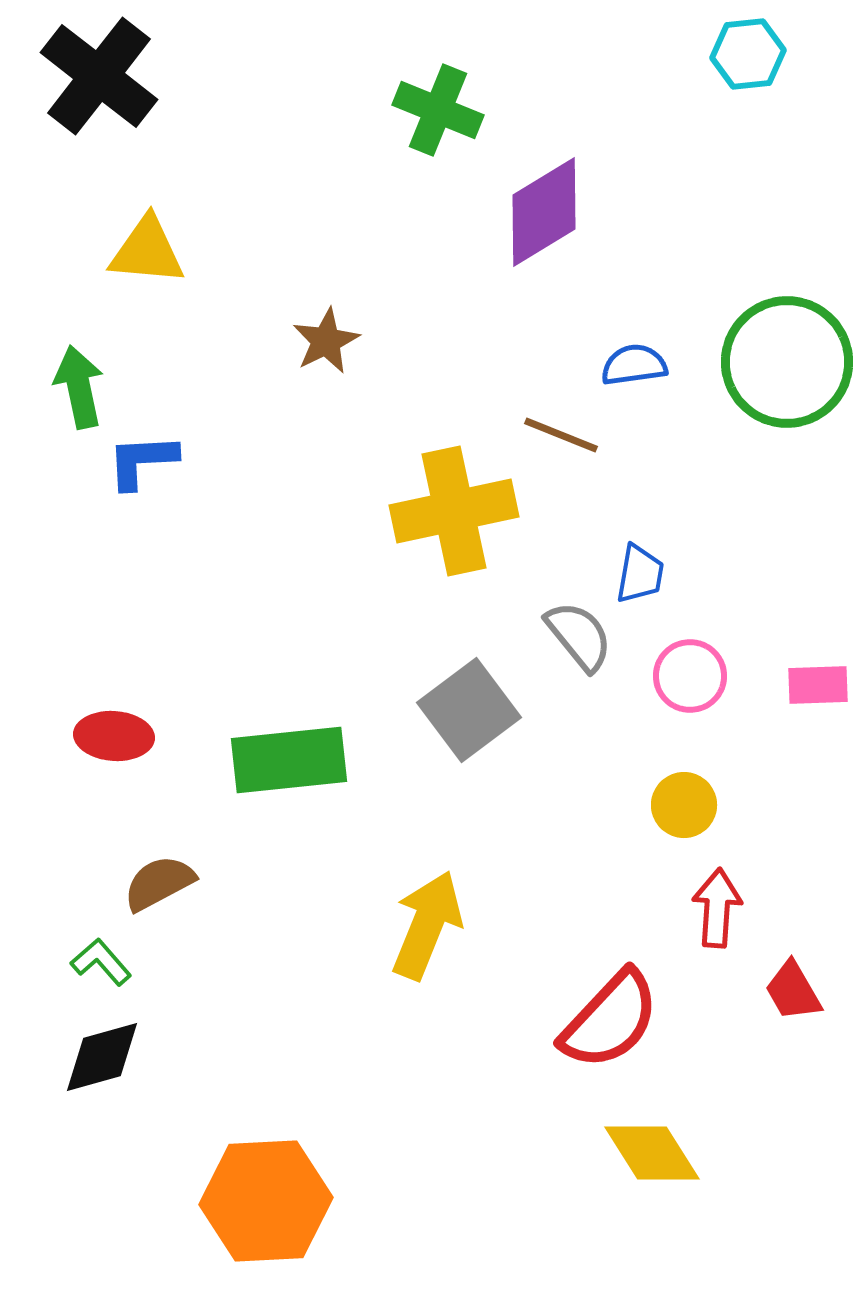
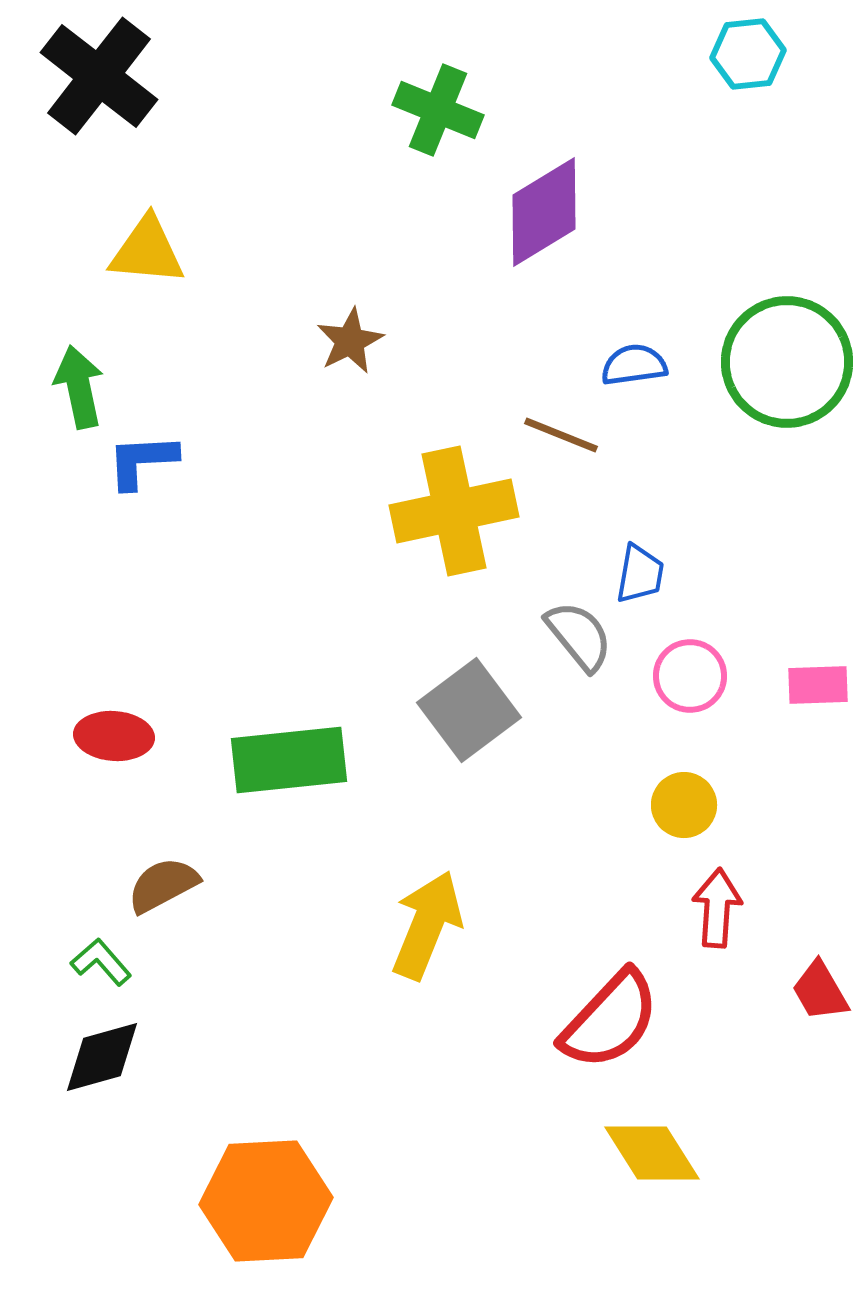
brown star: moved 24 px right
brown semicircle: moved 4 px right, 2 px down
red trapezoid: moved 27 px right
